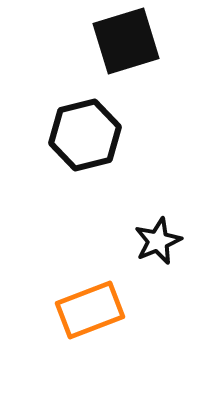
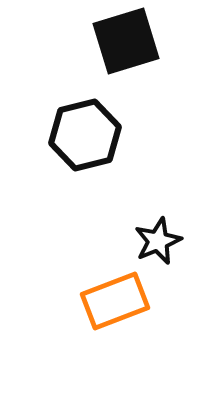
orange rectangle: moved 25 px right, 9 px up
